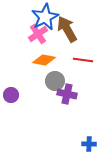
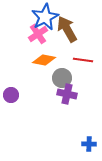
gray circle: moved 7 px right, 3 px up
